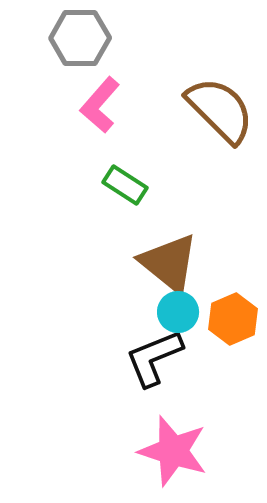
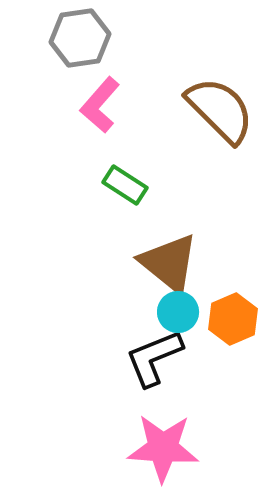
gray hexagon: rotated 8 degrees counterclockwise
pink star: moved 10 px left, 3 px up; rotated 14 degrees counterclockwise
